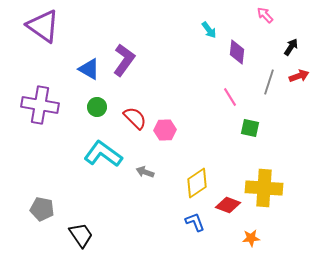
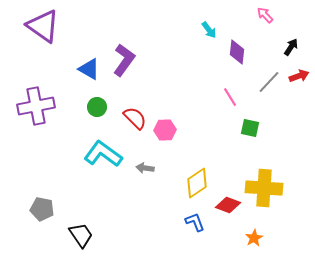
gray line: rotated 25 degrees clockwise
purple cross: moved 4 px left, 1 px down; rotated 21 degrees counterclockwise
gray arrow: moved 4 px up; rotated 12 degrees counterclockwise
orange star: moved 3 px right; rotated 24 degrees counterclockwise
